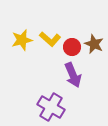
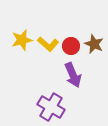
yellow L-shape: moved 2 px left, 5 px down
red circle: moved 1 px left, 1 px up
